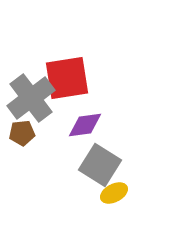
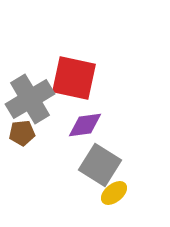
red square: moved 7 px right; rotated 21 degrees clockwise
gray cross: moved 1 px left, 1 px down; rotated 6 degrees clockwise
yellow ellipse: rotated 12 degrees counterclockwise
